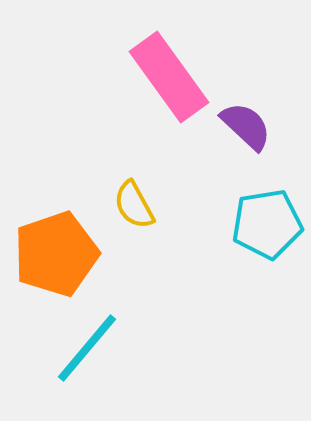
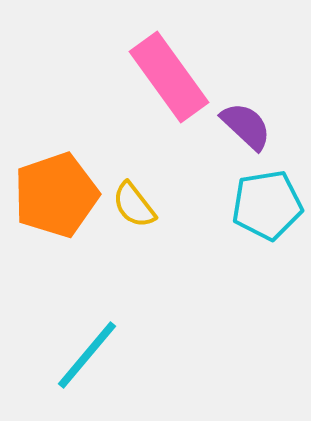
yellow semicircle: rotated 9 degrees counterclockwise
cyan pentagon: moved 19 px up
orange pentagon: moved 59 px up
cyan line: moved 7 px down
